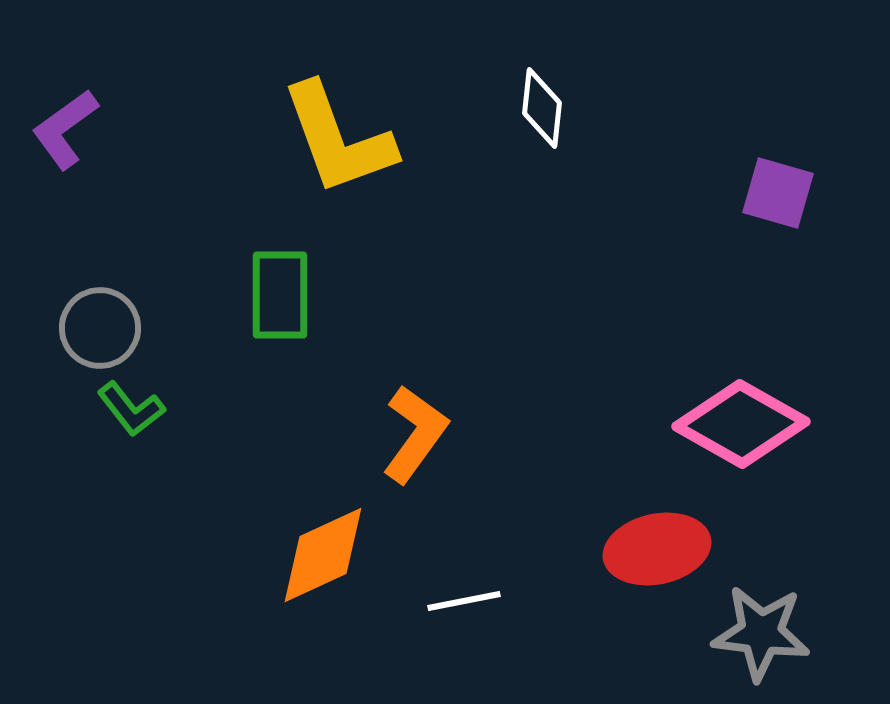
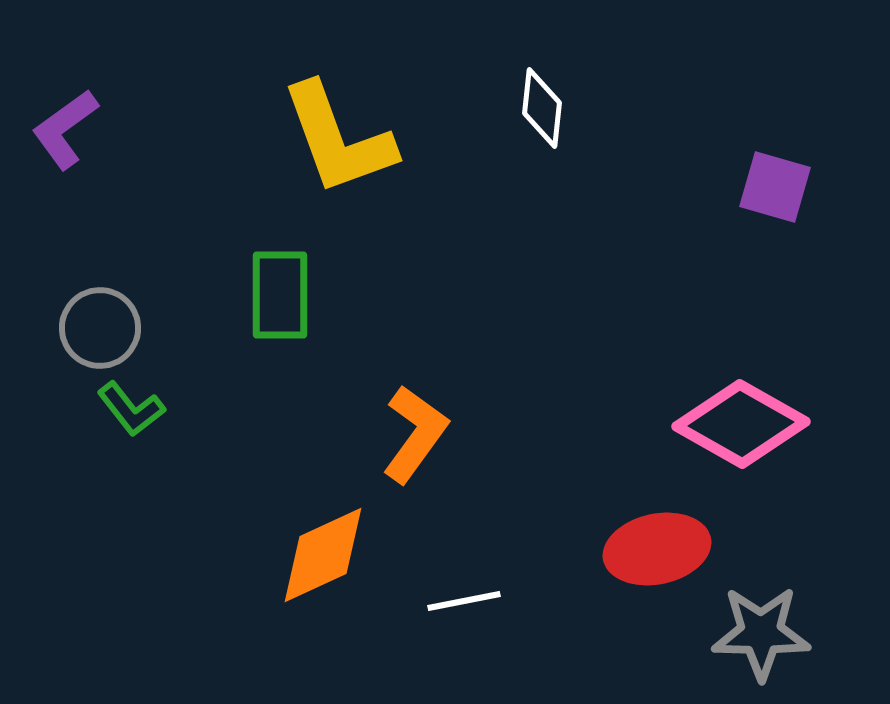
purple square: moved 3 px left, 6 px up
gray star: rotated 6 degrees counterclockwise
